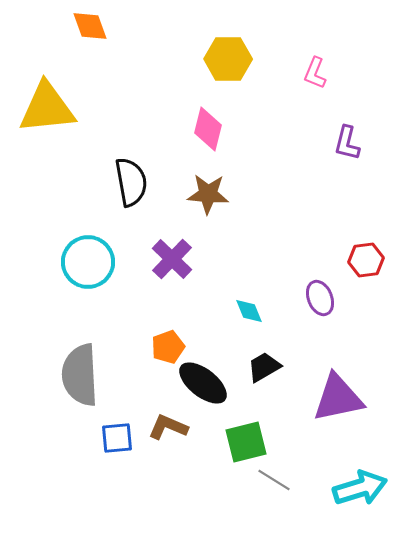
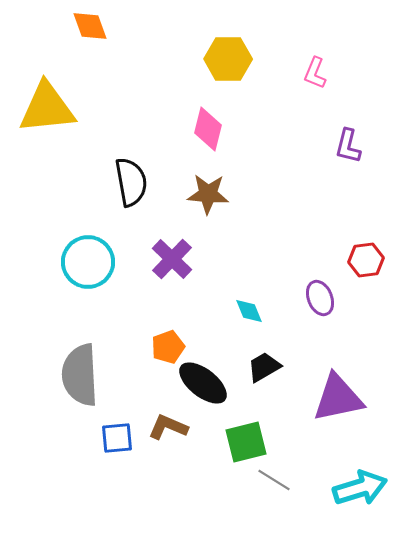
purple L-shape: moved 1 px right, 3 px down
